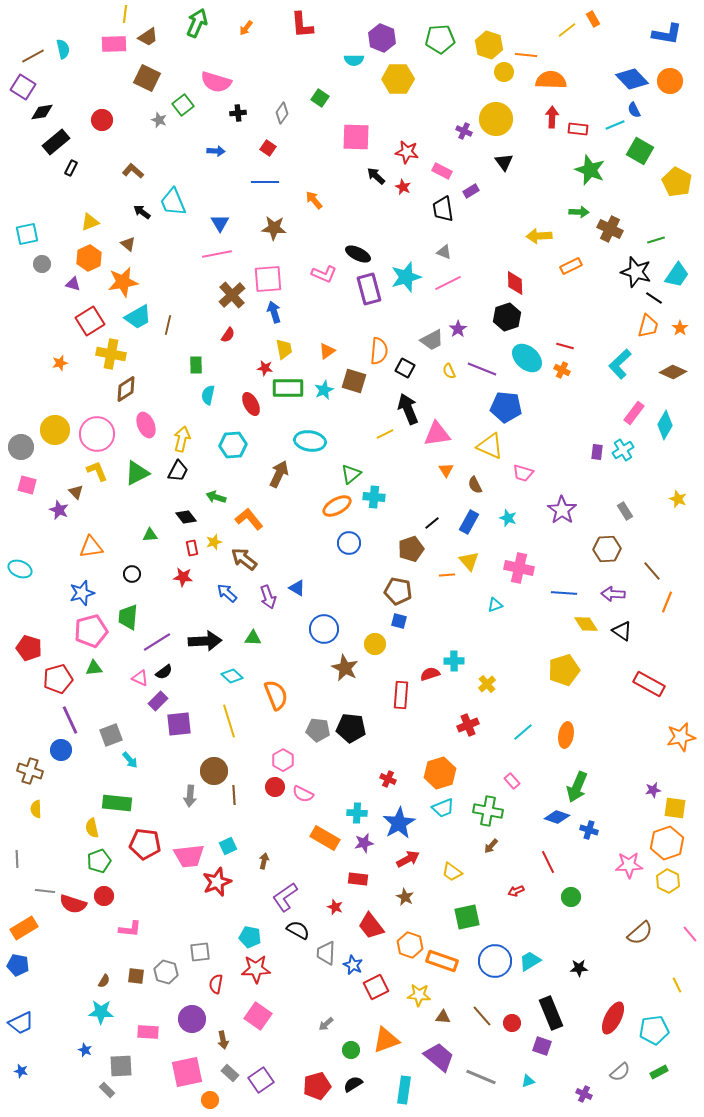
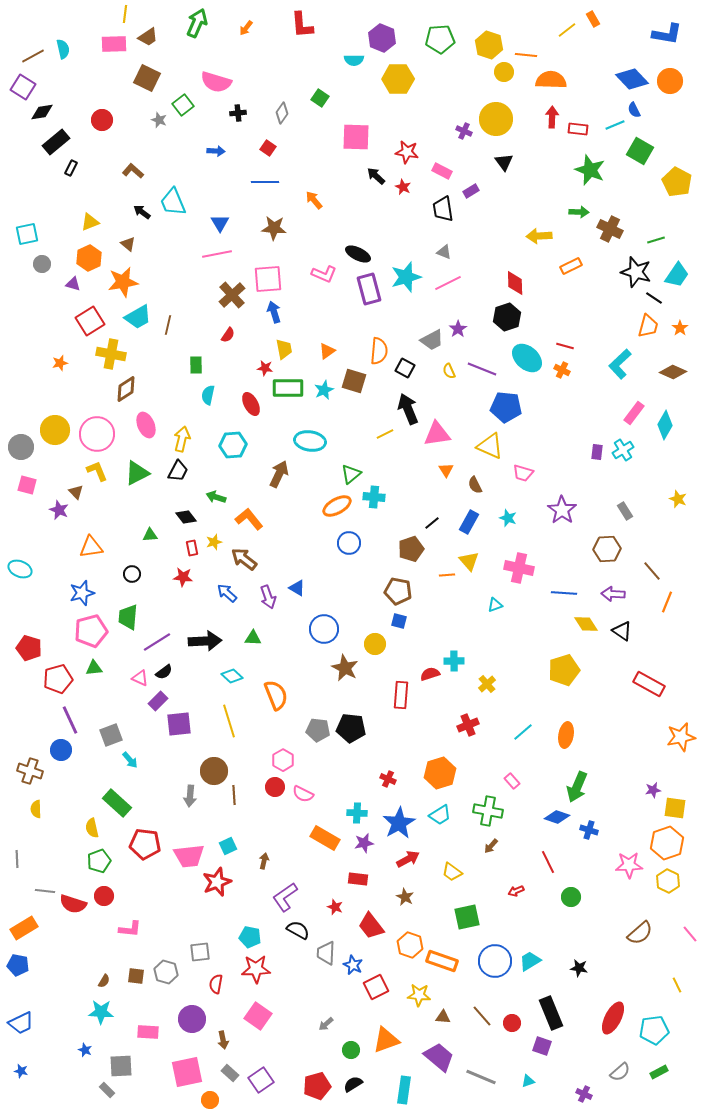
green rectangle at (117, 803): rotated 36 degrees clockwise
cyan trapezoid at (443, 808): moved 3 px left, 7 px down; rotated 10 degrees counterclockwise
black star at (579, 968): rotated 12 degrees clockwise
